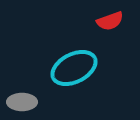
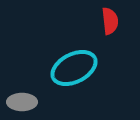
red semicircle: rotated 76 degrees counterclockwise
